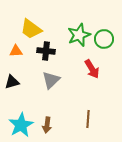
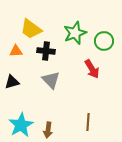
green star: moved 4 px left, 2 px up
green circle: moved 2 px down
gray triangle: rotated 30 degrees counterclockwise
brown line: moved 3 px down
brown arrow: moved 1 px right, 5 px down
